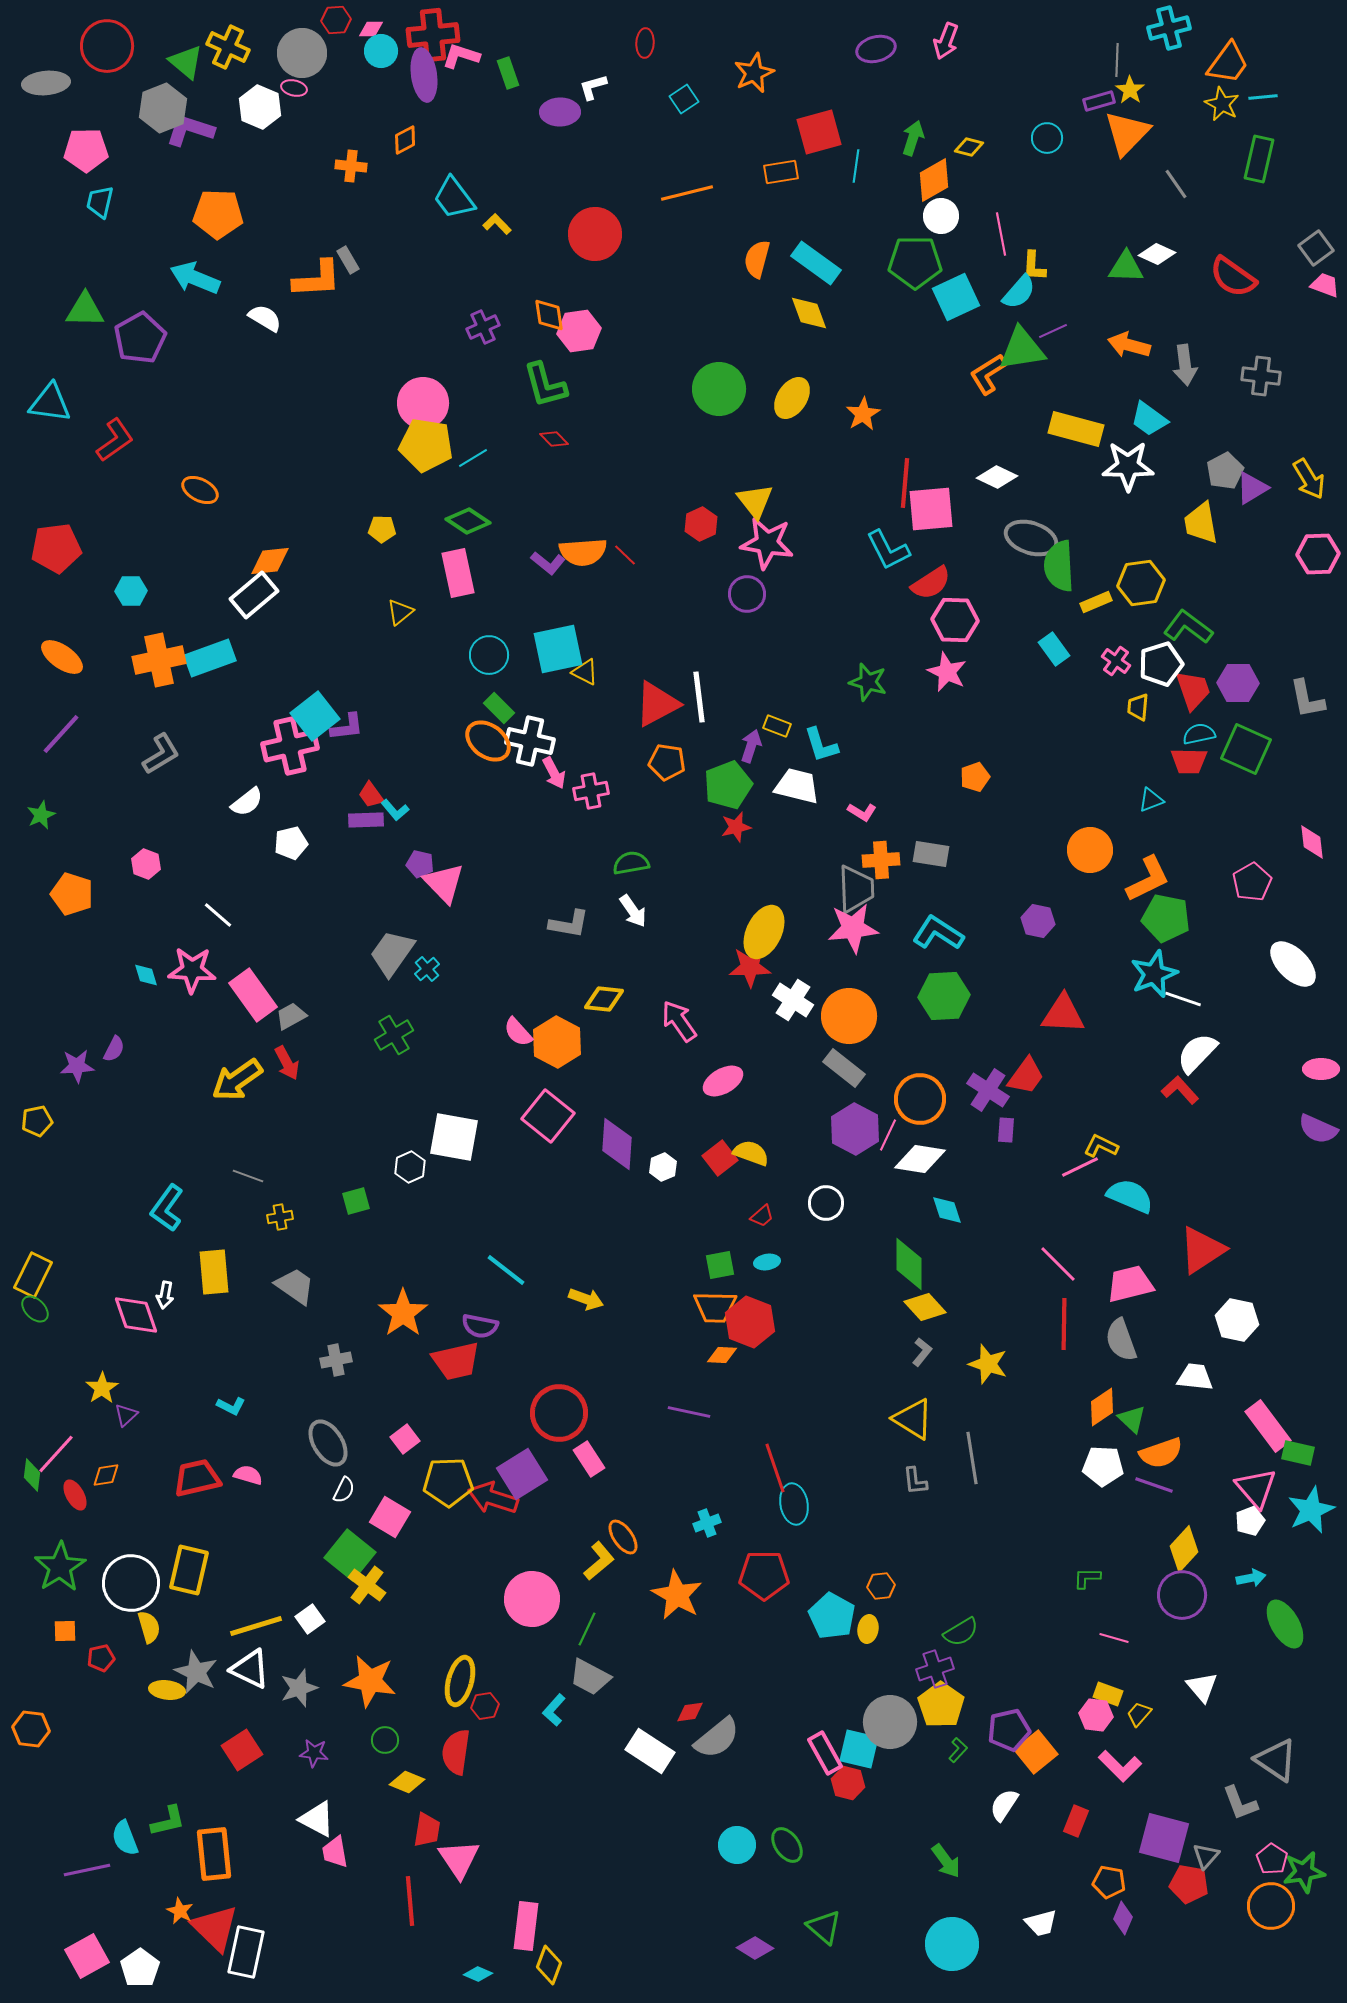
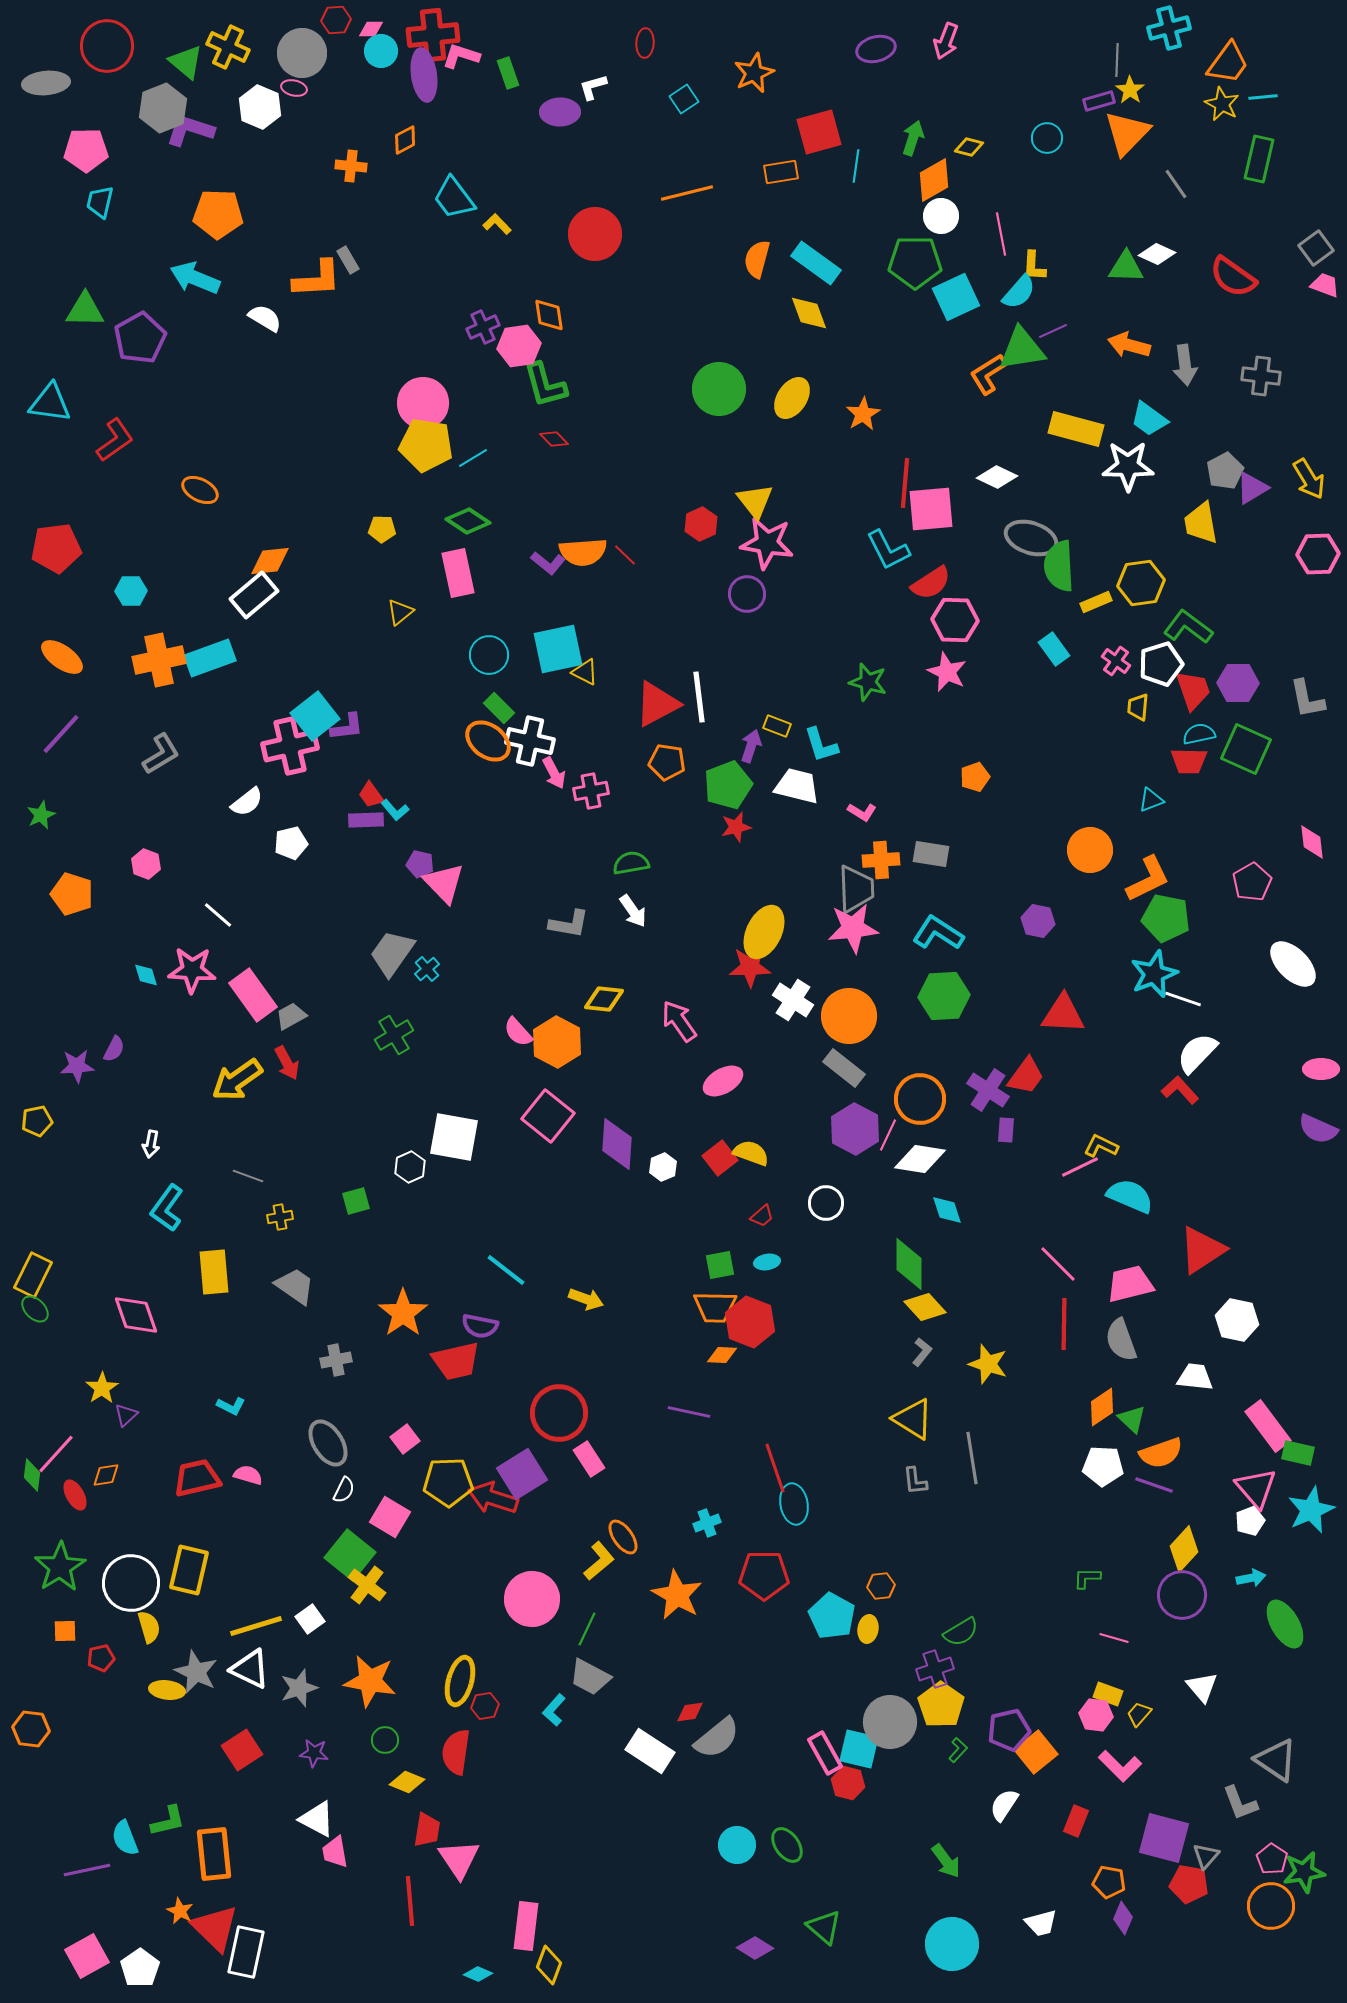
pink hexagon at (579, 331): moved 60 px left, 15 px down
white arrow at (165, 1295): moved 14 px left, 151 px up
